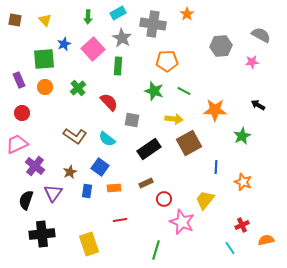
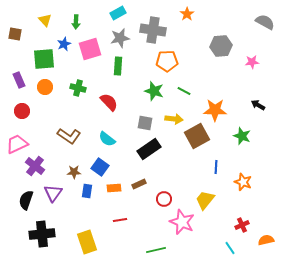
green arrow at (88, 17): moved 12 px left, 5 px down
brown square at (15, 20): moved 14 px down
gray cross at (153, 24): moved 6 px down
gray semicircle at (261, 35): moved 4 px right, 13 px up
gray star at (122, 38): moved 2 px left; rotated 30 degrees clockwise
pink square at (93, 49): moved 3 px left; rotated 25 degrees clockwise
green cross at (78, 88): rotated 35 degrees counterclockwise
red circle at (22, 113): moved 2 px up
gray square at (132, 120): moved 13 px right, 3 px down
brown L-shape at (75, 136): moved 6 px left
green star at (242, 136): rotated 24 degrees counterclockwise
brown square at (189, 143): moved 8 px right, 7 px up
brown star at (70, 172): moved 4 px right; rotated 24 degrees clockwise
brown rectangle at (146, 183): moved 7 px left, 1 px down
yellow rectangle at (89, 244): moved 2 px left, 2 px up
green line at (156, 250): rotated 60 degrees clockwise
